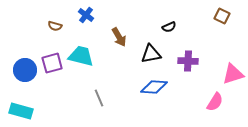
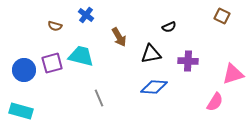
blue circle: moved 1 px left
